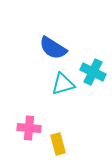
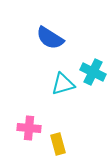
blue semicircle: moved 3 px left, 10 px up
